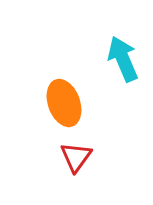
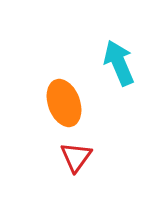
cyan arrow: moved 4 px left, 4 px down
